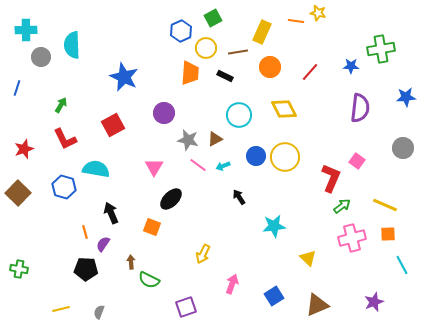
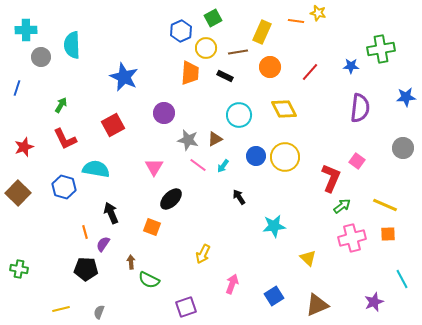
red star at (24, 149): moved 2 px up
cyan arrow at (223, 166): rotated 32 degrees counterclockwise
cyan line at (402, 265): moved 14 px down
